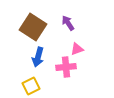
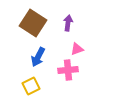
purple arrow: rotated 42 degrees clockwise
brown square: moved 4 px up
blue arrow: rotated 12 degrees clockwise
pink cross: moved 2 px right, 3 px down
